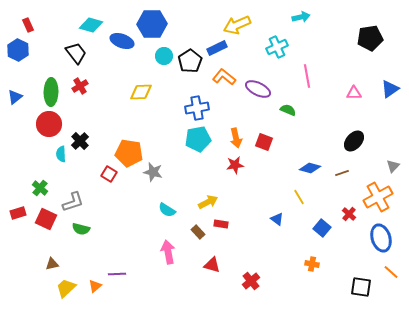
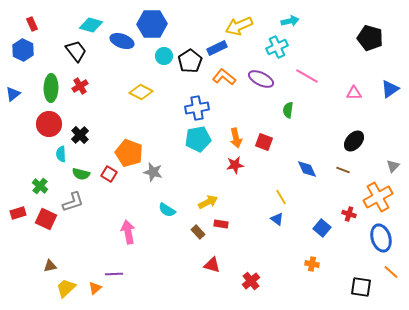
cyan arrow at (301, 17): moved 11 px left, 4 px down
red rectangle at (28, 25): moved 4 px right, 1 px up
yellow arrow at (237, 25): moved 2 px right, 1 px down
black pentagon at (370, 38): rotated 25 degrees clockwise
blue hexagon at (18, 50): moved 5 px right
black trapezoid at (76, 53): moved 2 px up
pink line at (307, 76): rotated 50 degrees counterclockwise
purple ellipse at (258, 89): moved 3 px right, 10 px up
green ellipse at (51, 92): moved 4 px up
yellow diamond at (141, 92): rotated 30 degrees clockwise
blue triangle at (15, 97): moved 2 px left, 3 px up
green semicircle at (288, 110): rotated 105 degrees counterclockwise
black cross at (80, 141): moved 6 px up
orange pentagon at (129, 153): rotated 12 degrees clockwise
blue diamond at (310, 168): moved 3 px left, 1 px down; rotated 50 degrees clockwise
brown line at (342, 173): moved 1 px right, 3 px up; rotated 40 degrees clockwise
green cross at (40, 188): moved 2 px up
yellow line at (299, 197): moved 18 px left
red cross at (349, 214): rotated 24 degrees counterclockwise
green semicircle at (81, 229): moved 55 px up
pink arrow at (168, 252): moved 40 px left, 20 px up
brown triangle at (52, 264): moved 2 px left, 2 px down
purple line at (117, 274): moved 3 px left
orange triangle at (95, 286): moved 2 px down
